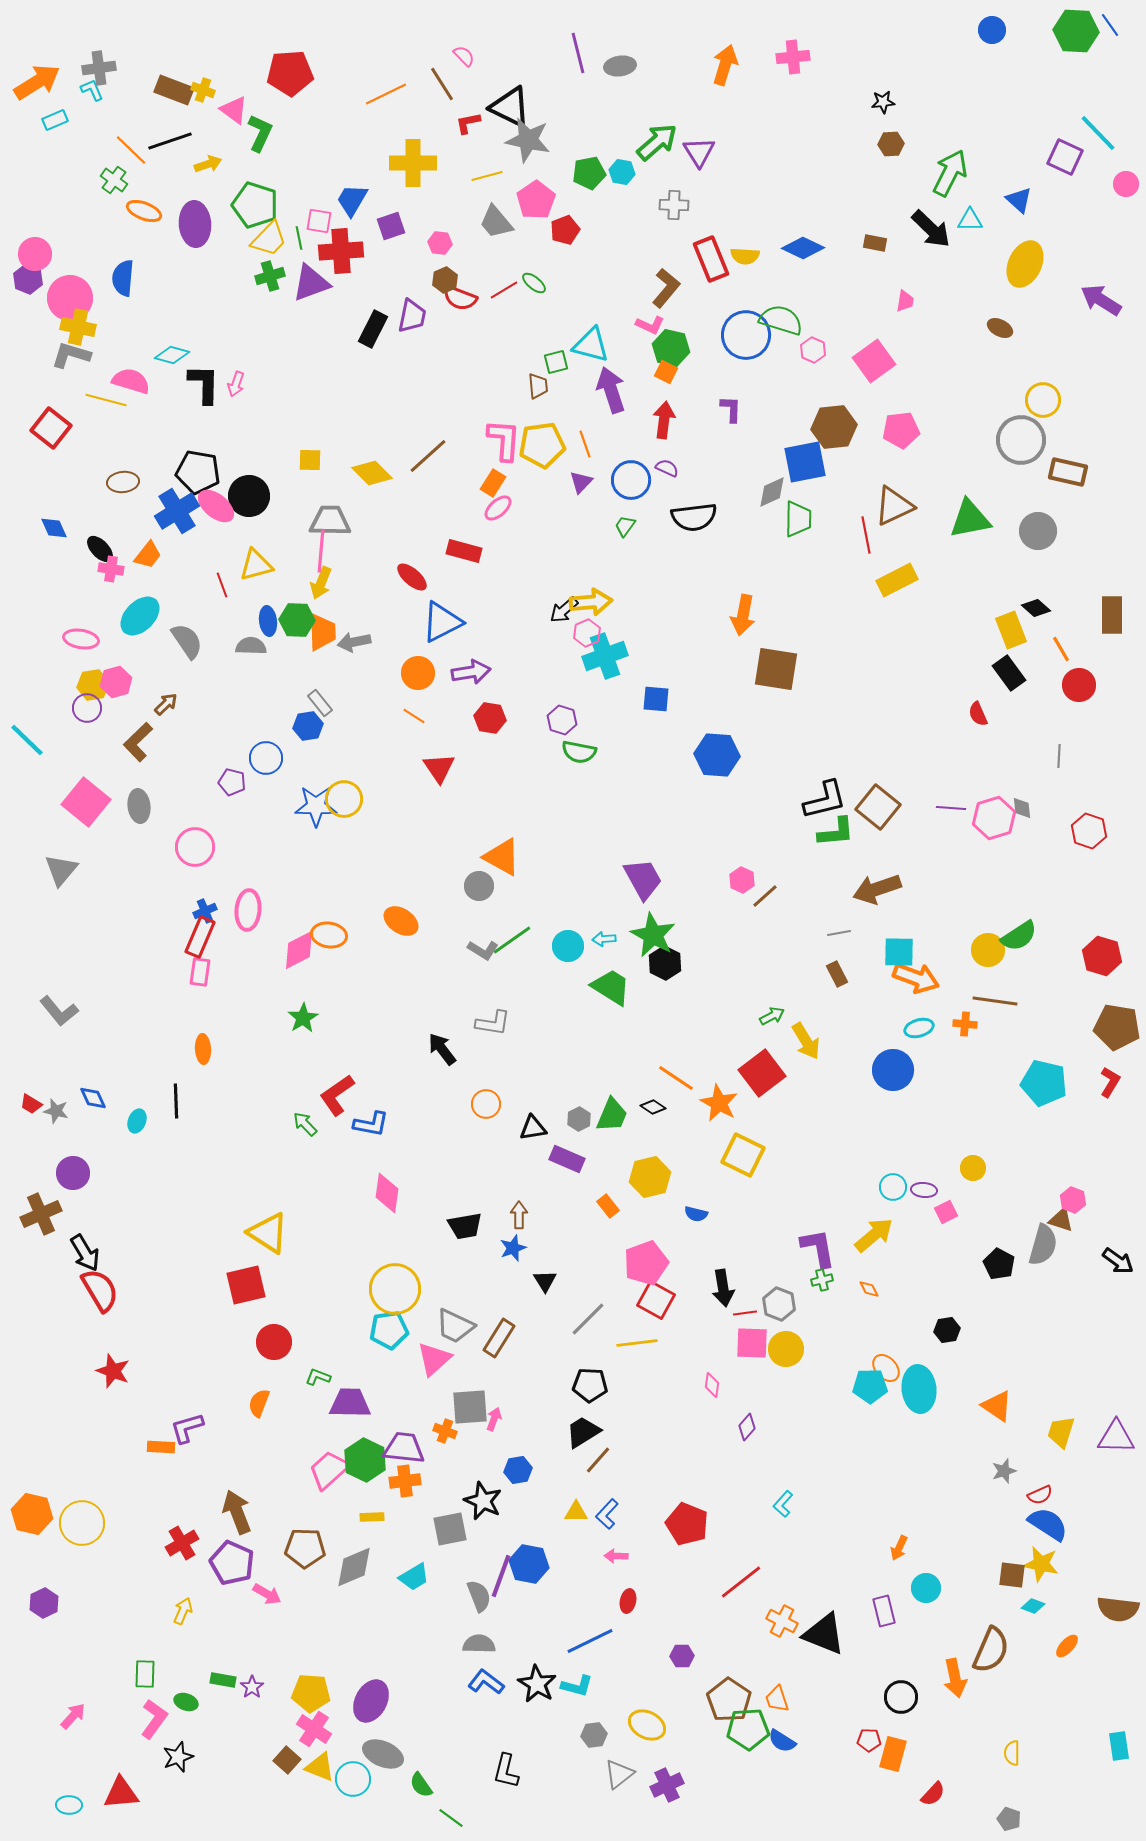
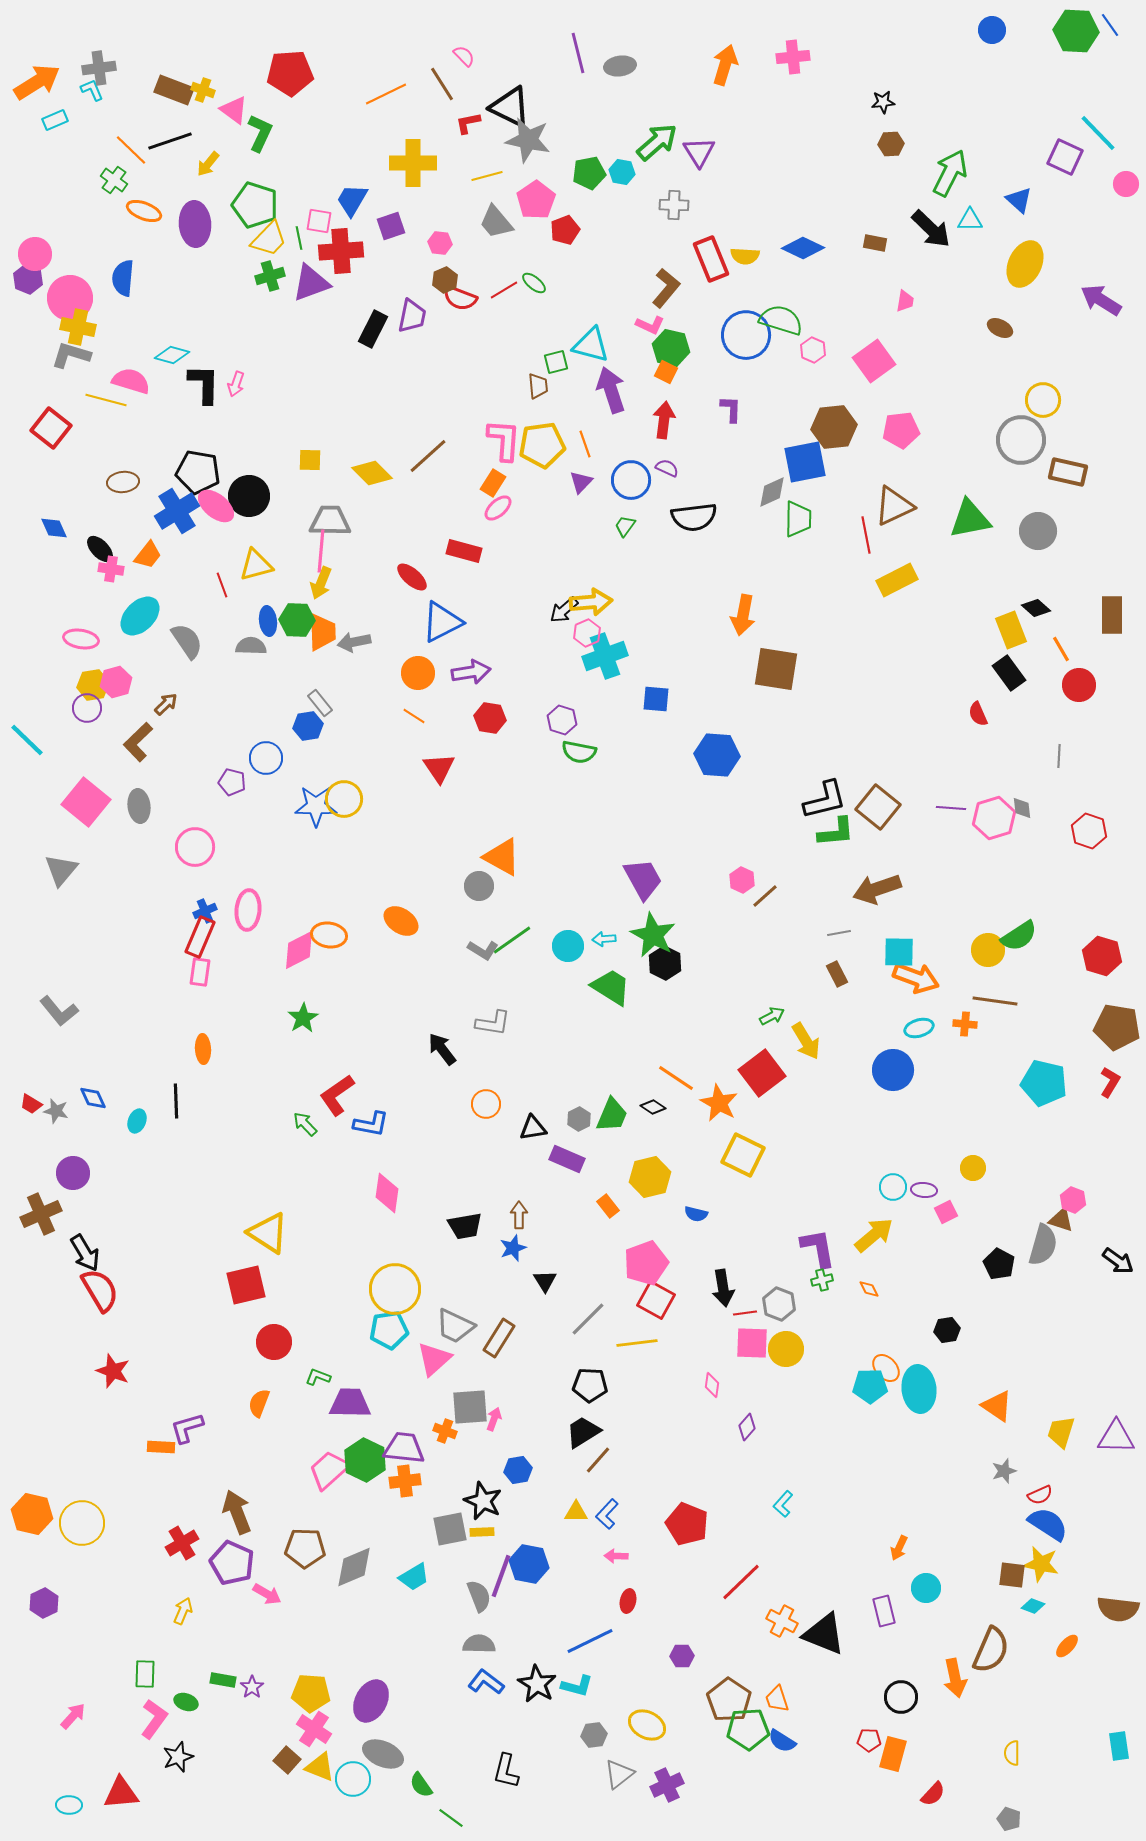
yellow arrow at (208, 164): rotated 148 degrees clockwise
yellow rectangle at (372, 1517): moved 110 px right, 15 px down
red line at (741, 1582): rotated 6 degrees counterclockwise
